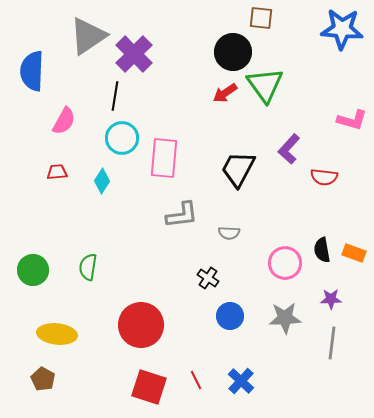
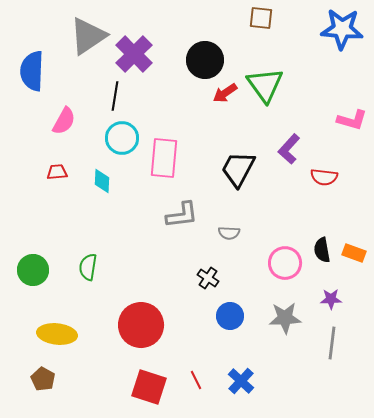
black circle: moved 28 px left, 8 px down
cyan diamond: rotated 30 degrees counterclockwise
